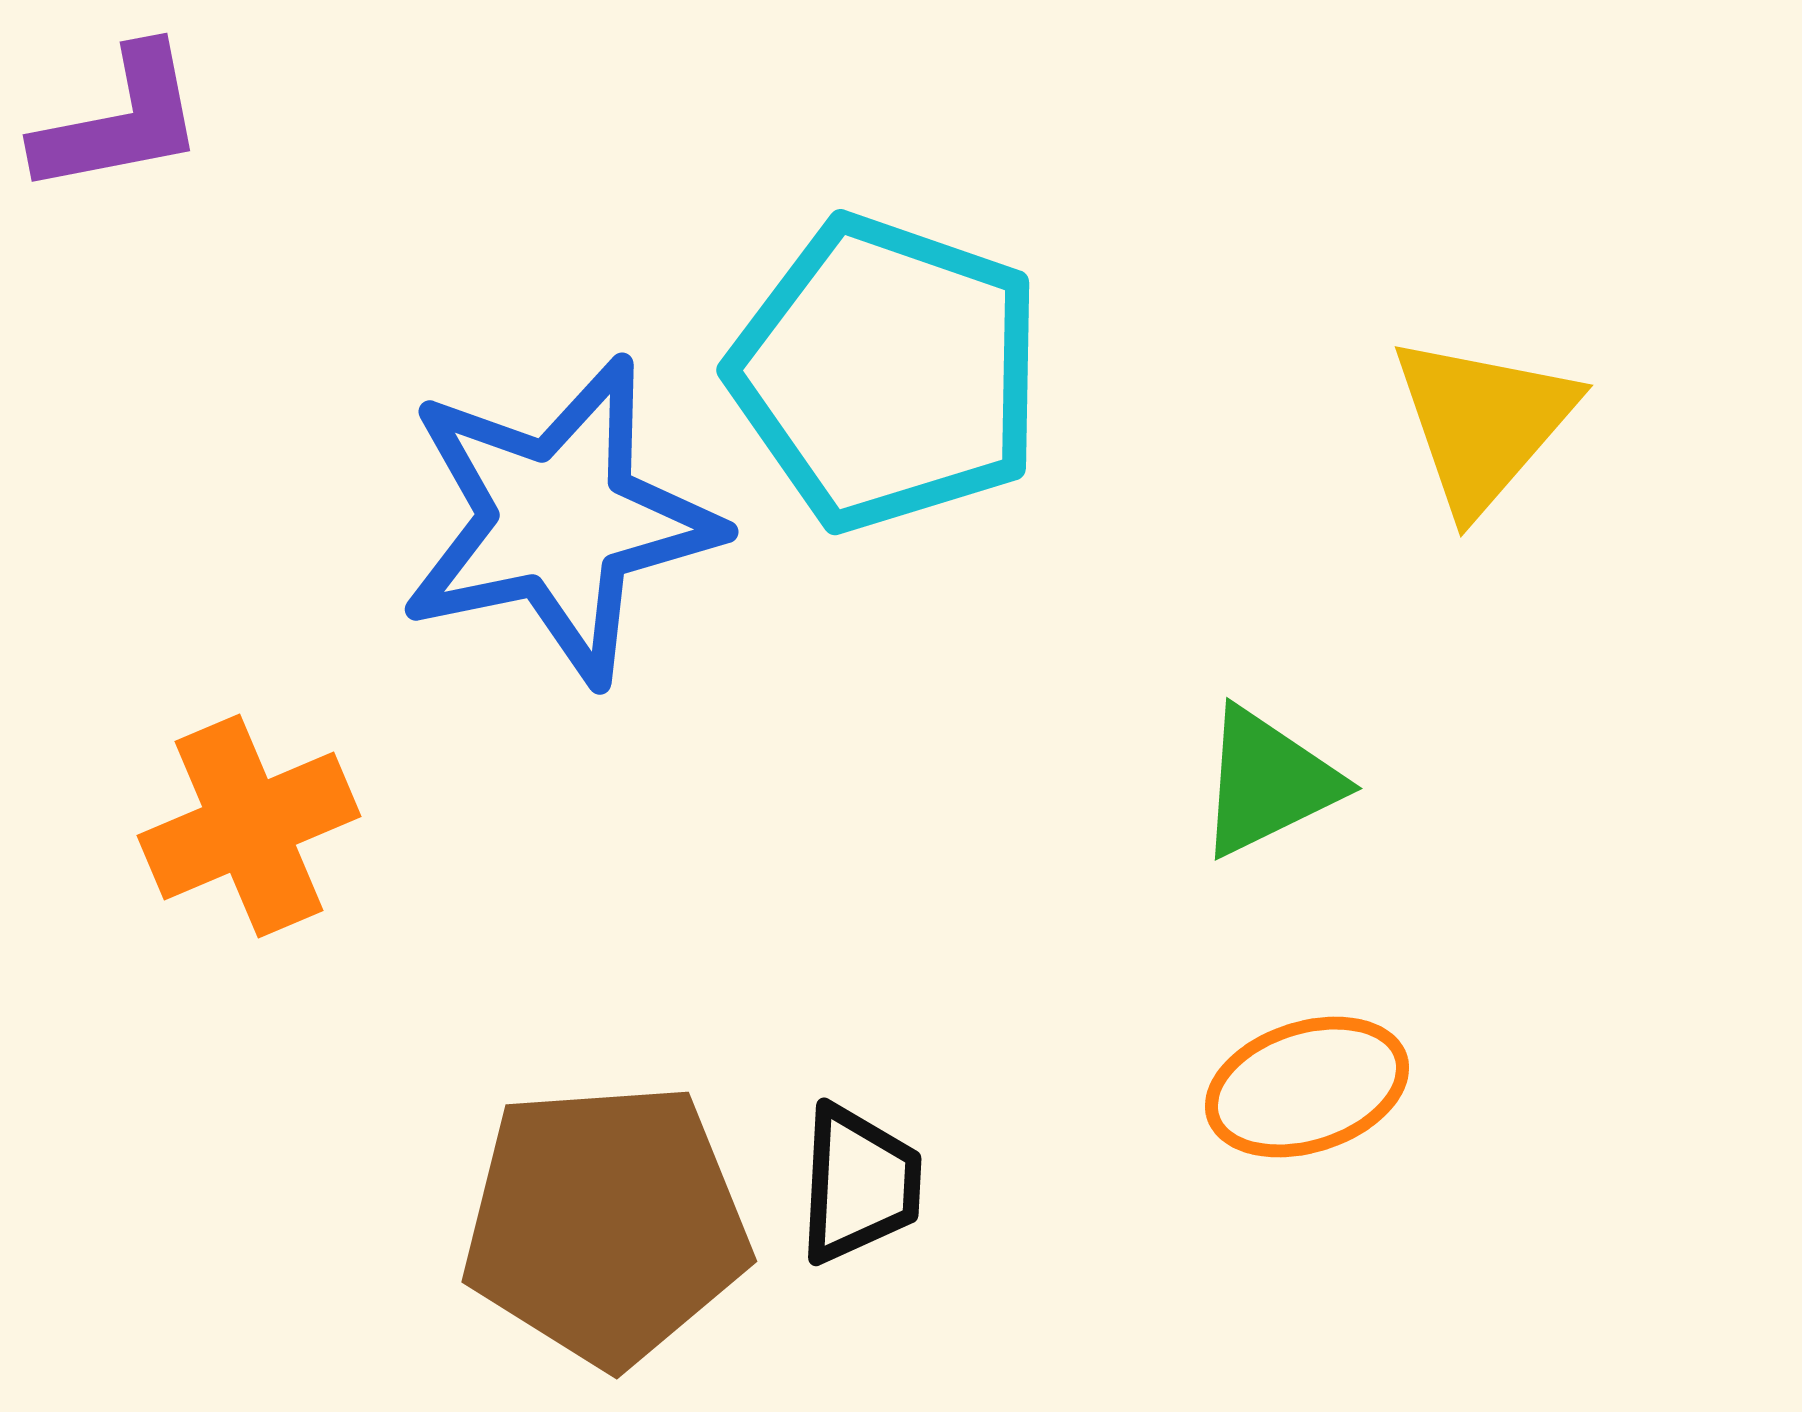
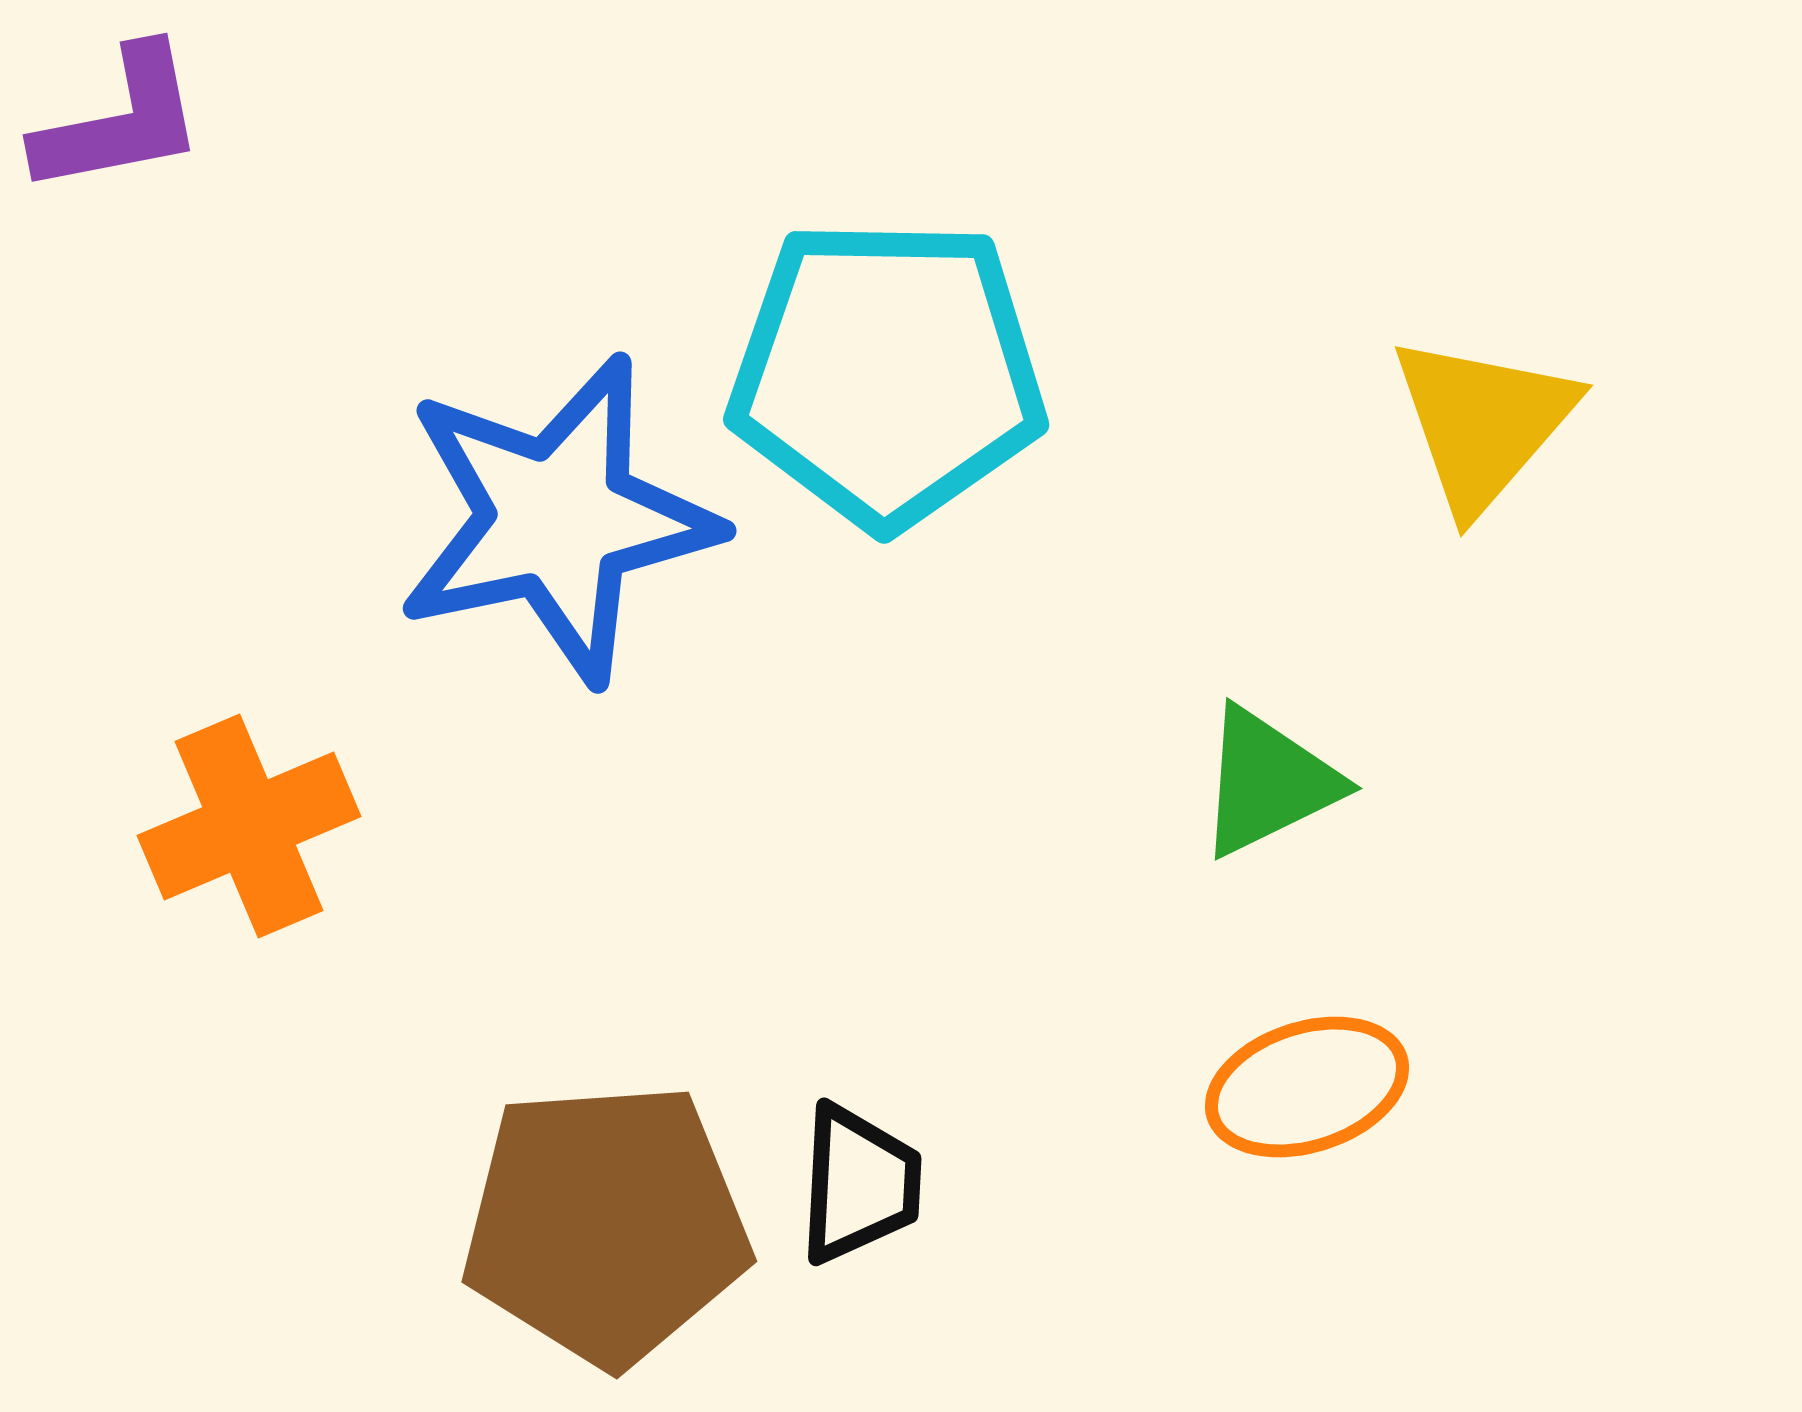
cyan pentagon: rotated 18 degrees counterclockwise
blue star: moved 2 px left, 1 px up
